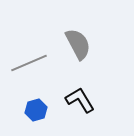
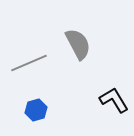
black L-shape: moved 34 px right
